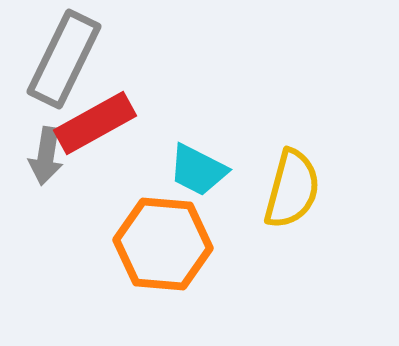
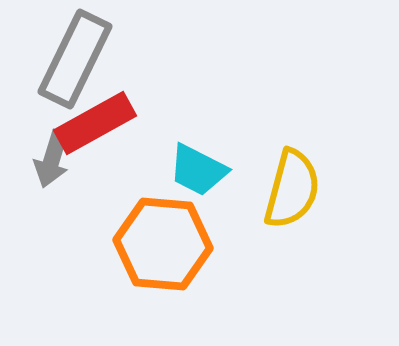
gray rectangle: moved 11 px right
gray arrow: moved 6 px right, 3 px down; rotated 8 degrees clockwise
